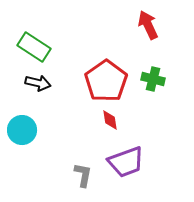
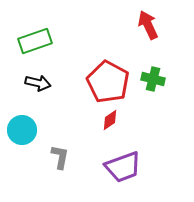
green rectangle: moved 1 px right, 6 px up; rotated 52 degrees counterclockwise
red pentagon: moved 2 px right, 1 px down; rotated 9 degrees counterclockwise
red diamond: rotated 65 degrees clockwise
purple trapezoid: moved 3 px left, 5 px down
gray L-shape: moved 23 px left, 18 px up
